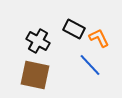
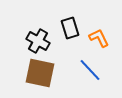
black rectangle: moved 4 px left, 1 px up; rotated 45 degrees clockwise
blue line: moved 5 px down
brown square: moved 5 px right, 2 px up
